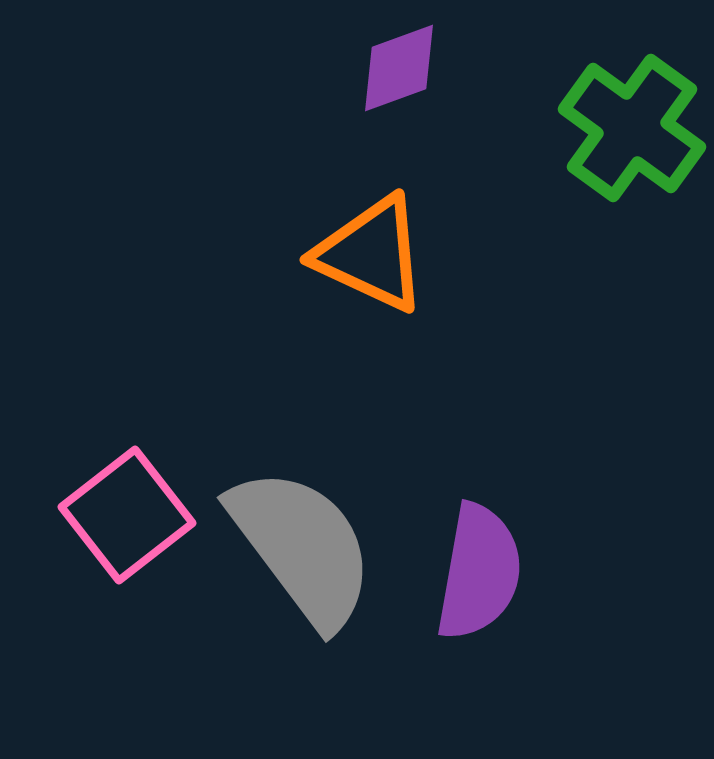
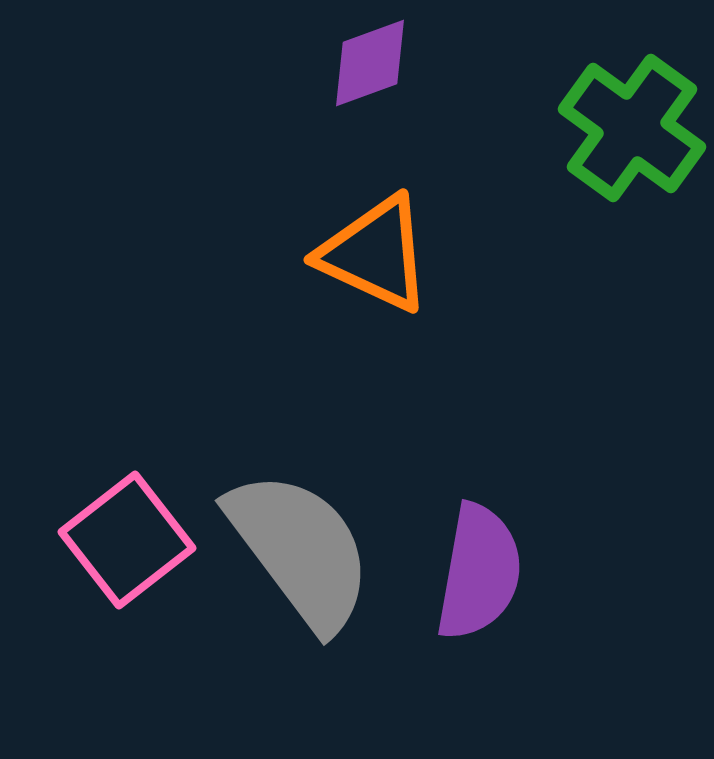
purple diamond: moved 29 px left, 5 px up
orange triangle: moved 4 px right
pink square: moved 25 px down
gray semicircle: moved 2 px left, 3 px down
